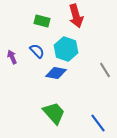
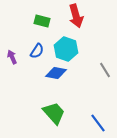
blue semicircle: rotated 77 degrees clockwise
